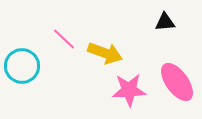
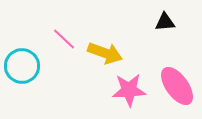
pink ellipse: moved 4 px down
